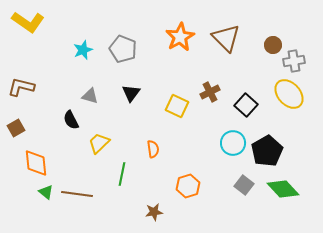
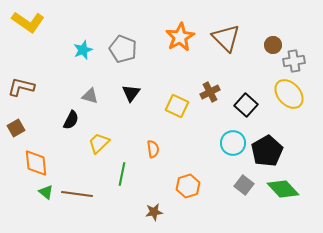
black semicircle: rotated 126 degrees counterclockwise
